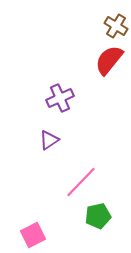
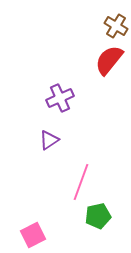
pink line: rotated 24 degrees counterclockwise
